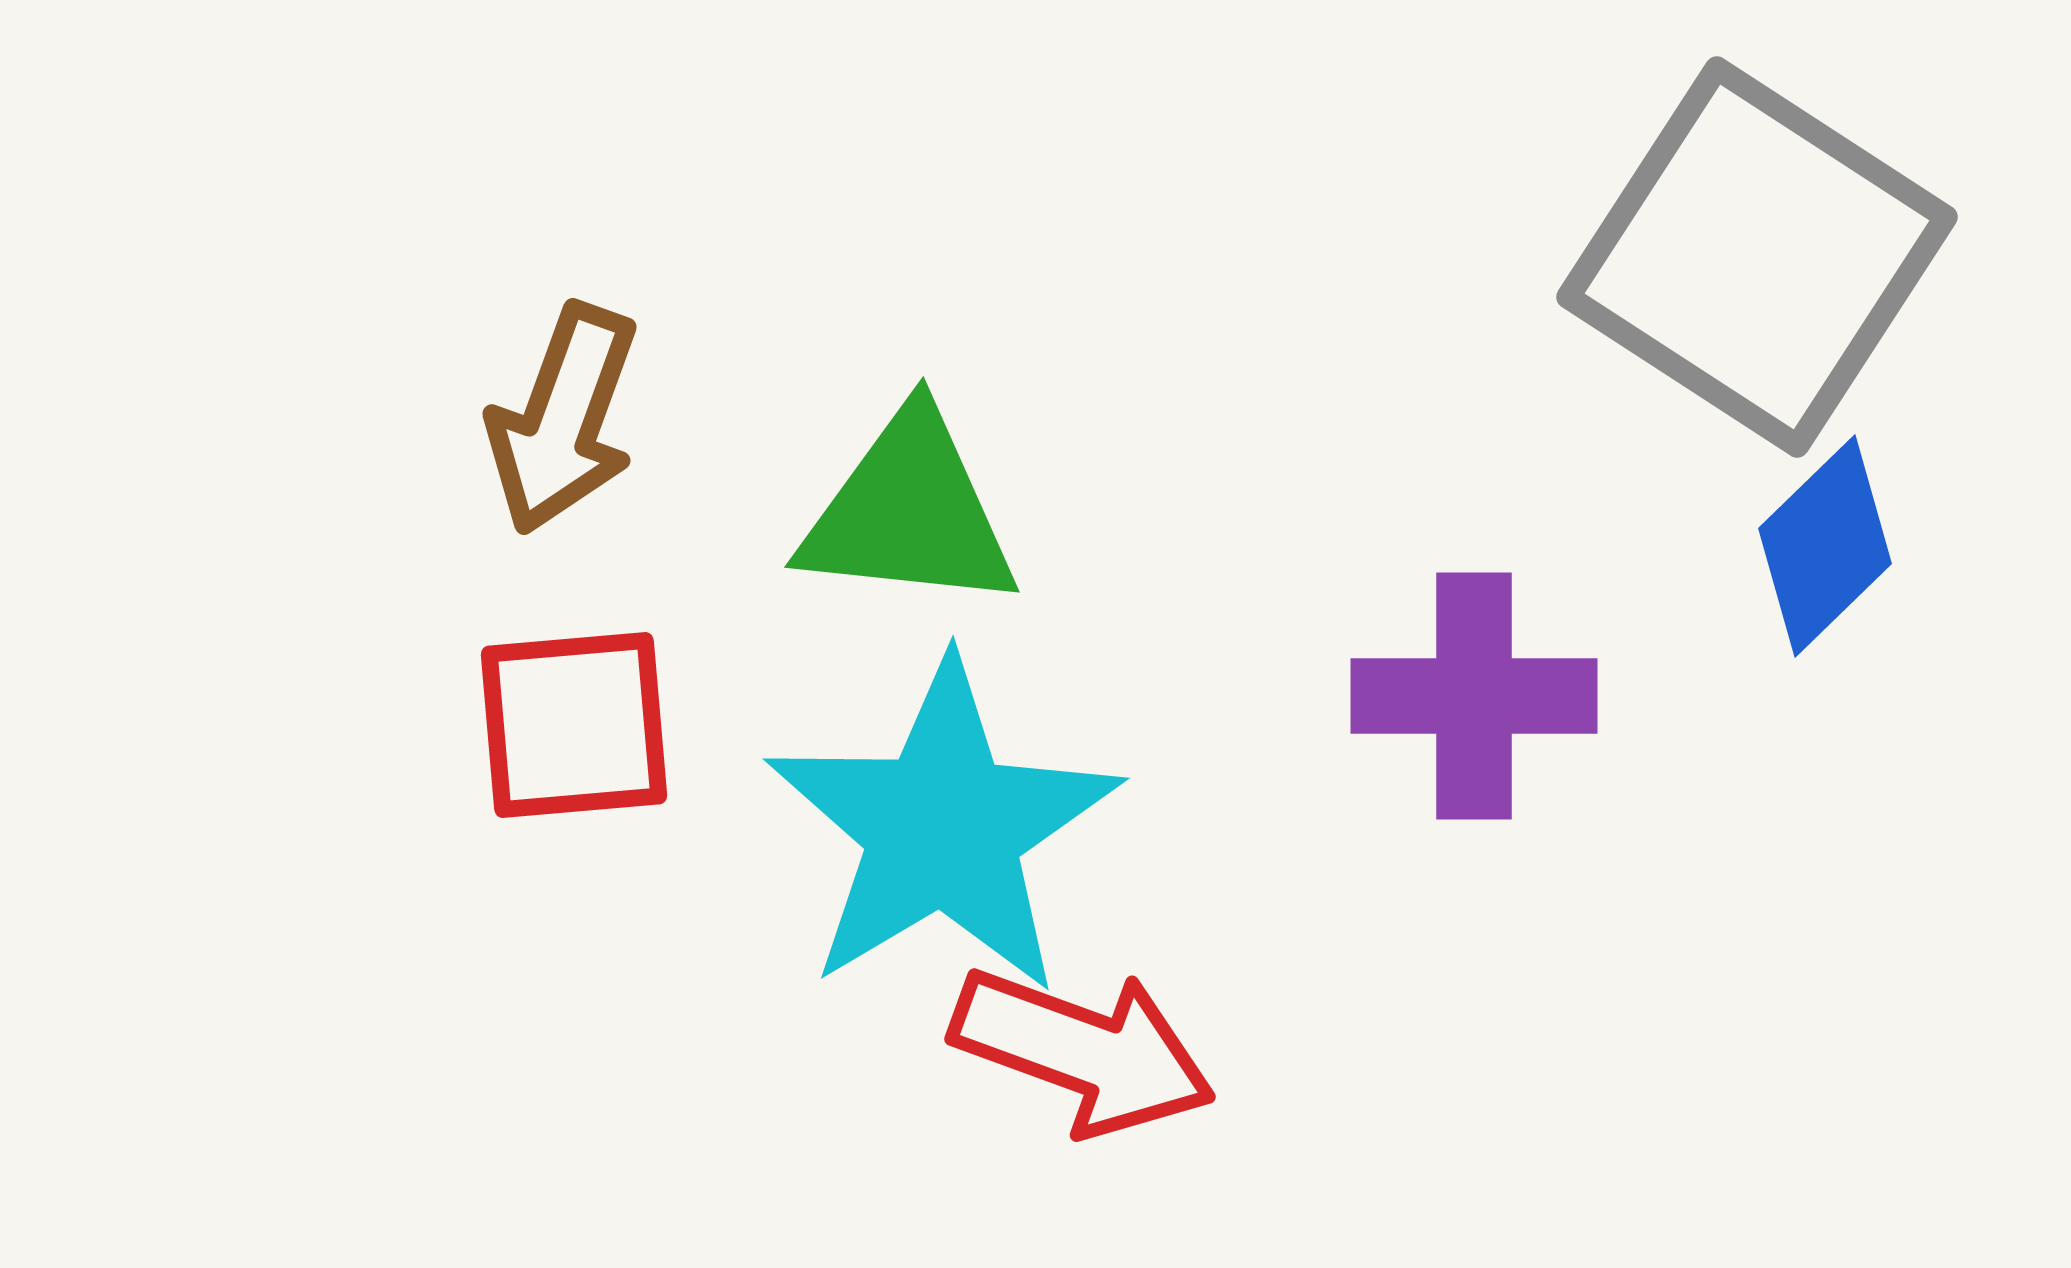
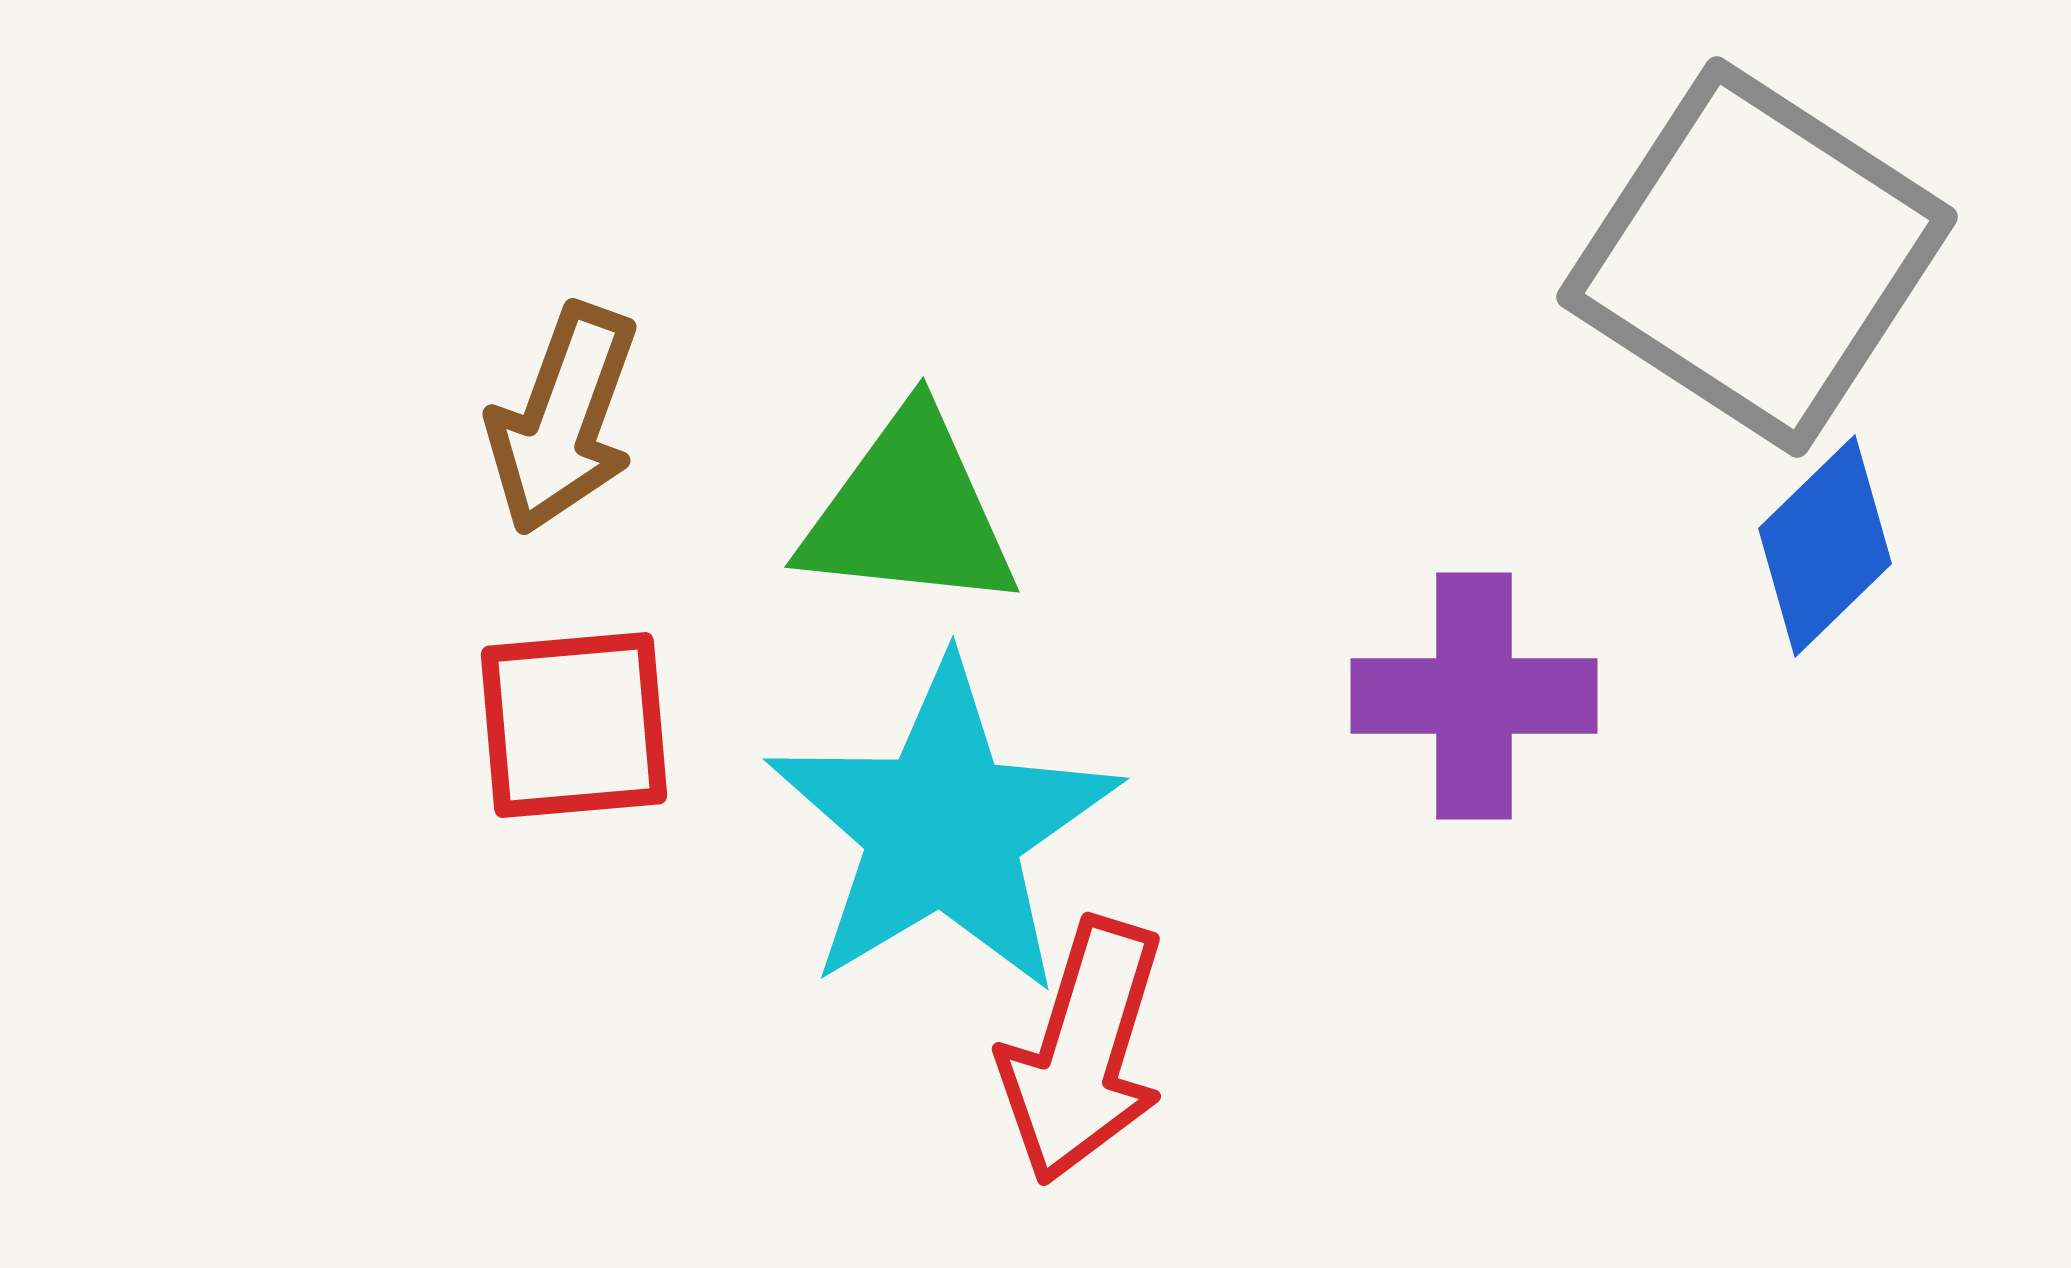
red arrow: rotated 87 degrees clockwise
